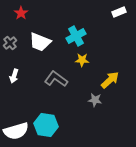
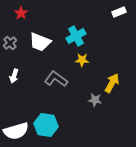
yellow arrow: moved 2 px right, 3 px down; rotated 18 degrees counterclockwise
